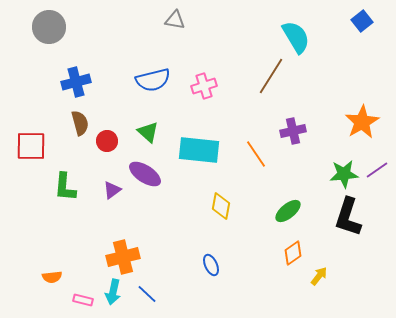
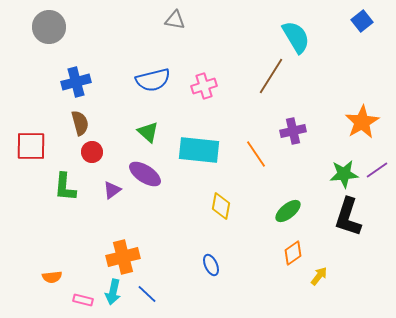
red circle: moved 15 px left, 11 px down
